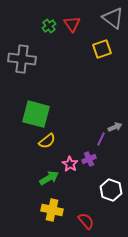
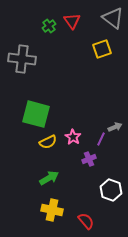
red triangle: moved 3 px up
yellow semicircle: moved 1 px right, 1 px down; rotated 12 degrees clockwise
pink star: moved 3 px right, 27 px up
